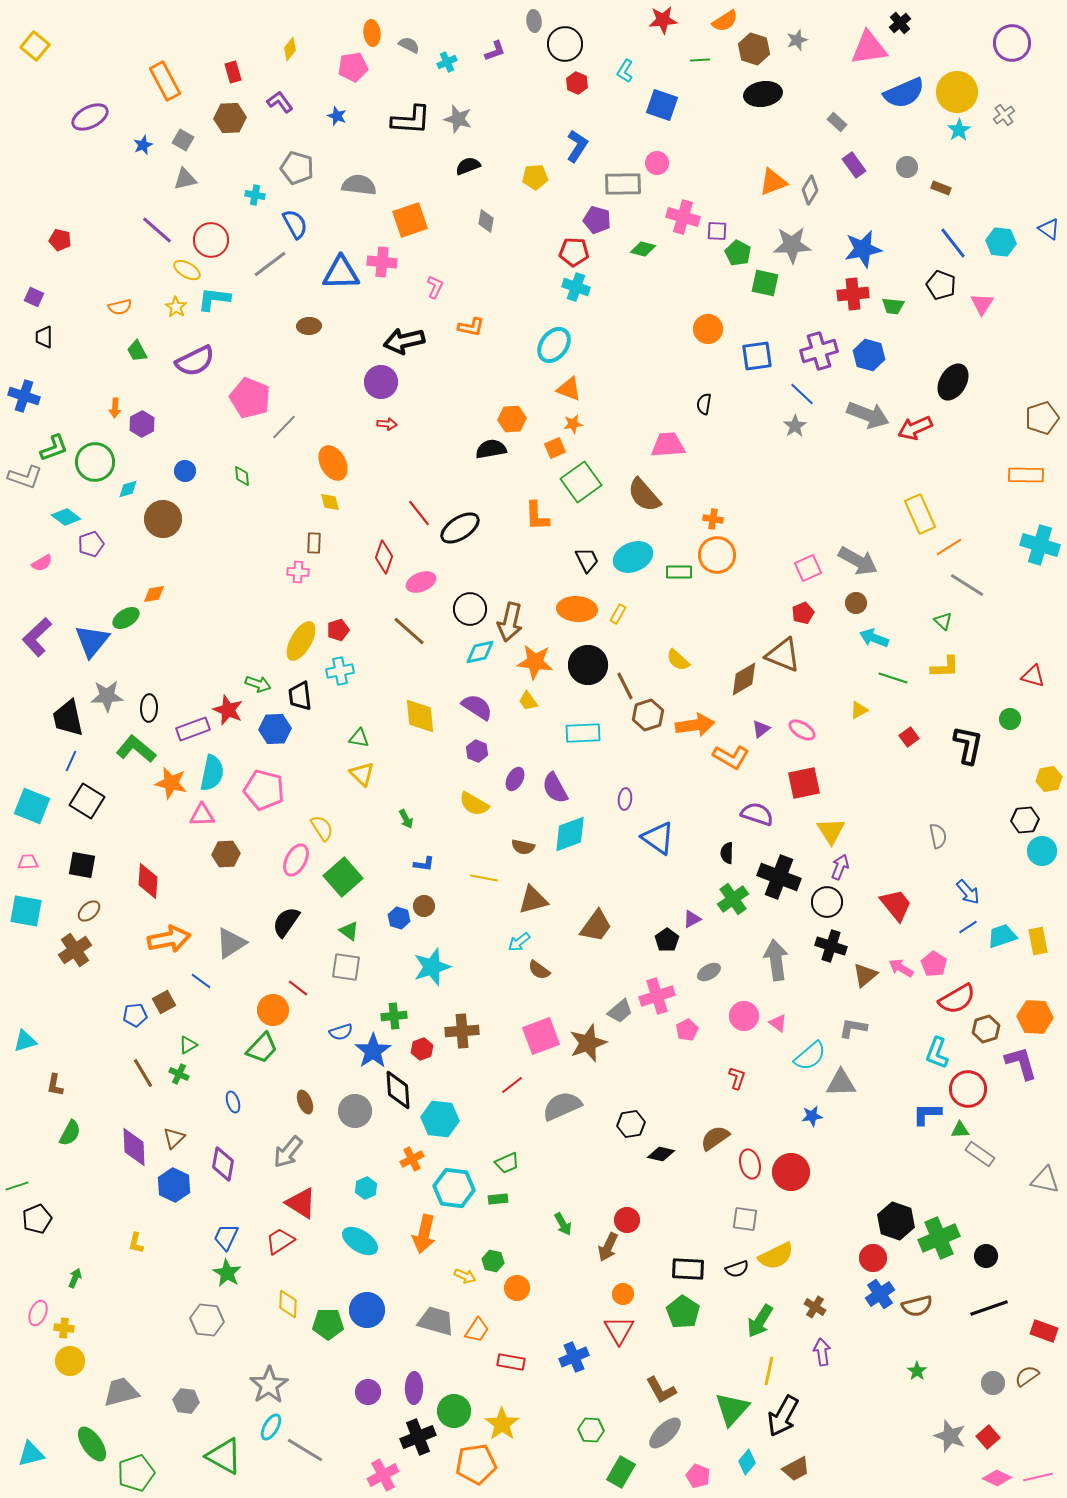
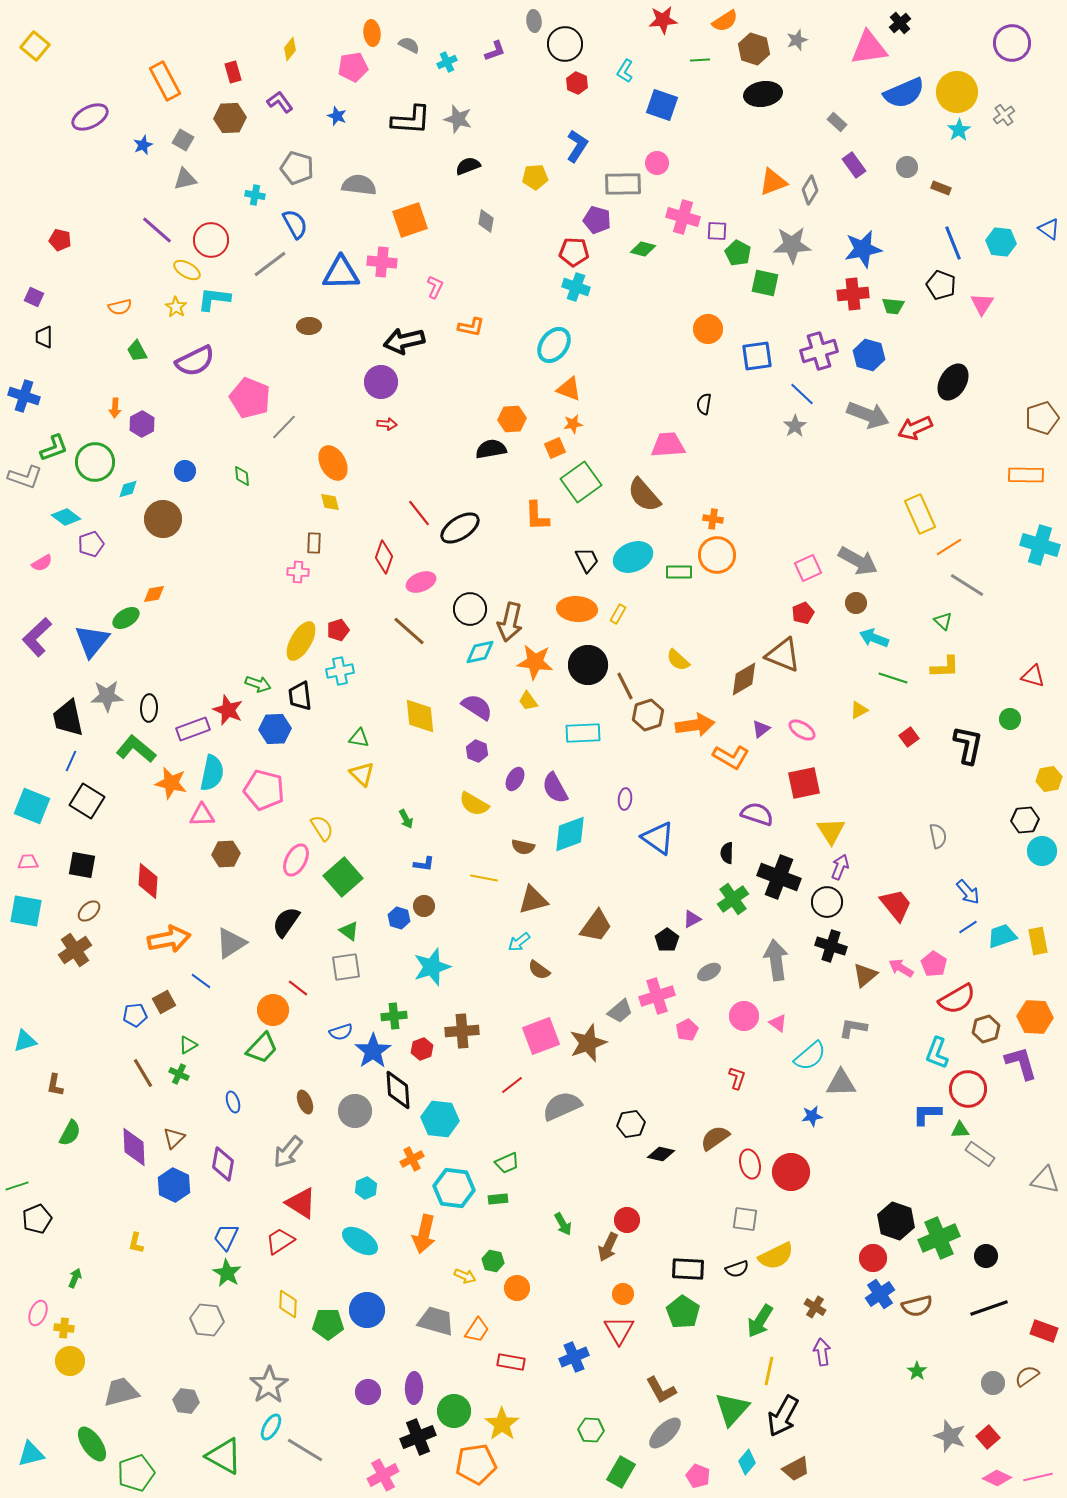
blue line at (953, 243): rotated 16 degrees clockwise
gray square at (346, 967): rotated 16 degrees counterclockwise
